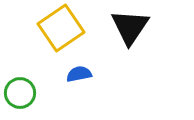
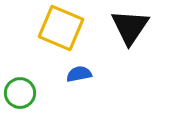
yellow square: rotated 33 degrees counterclockwise
